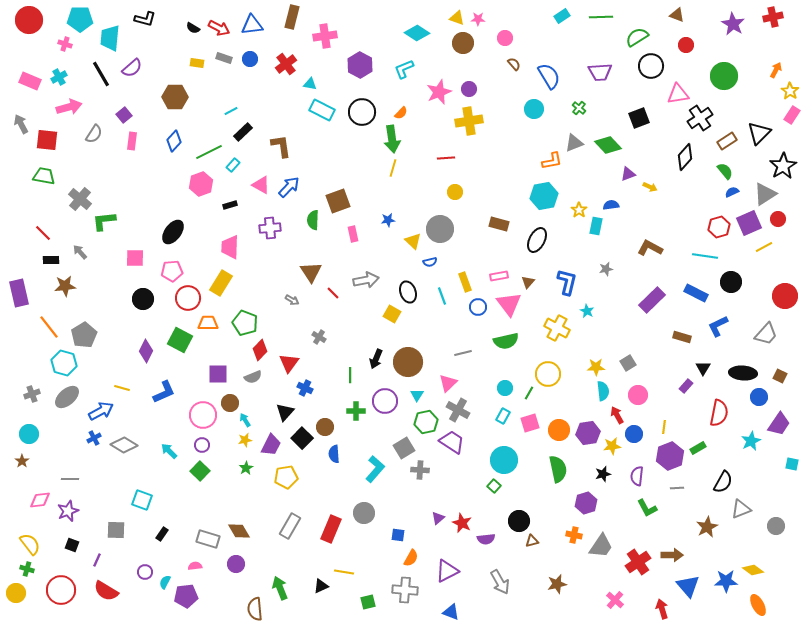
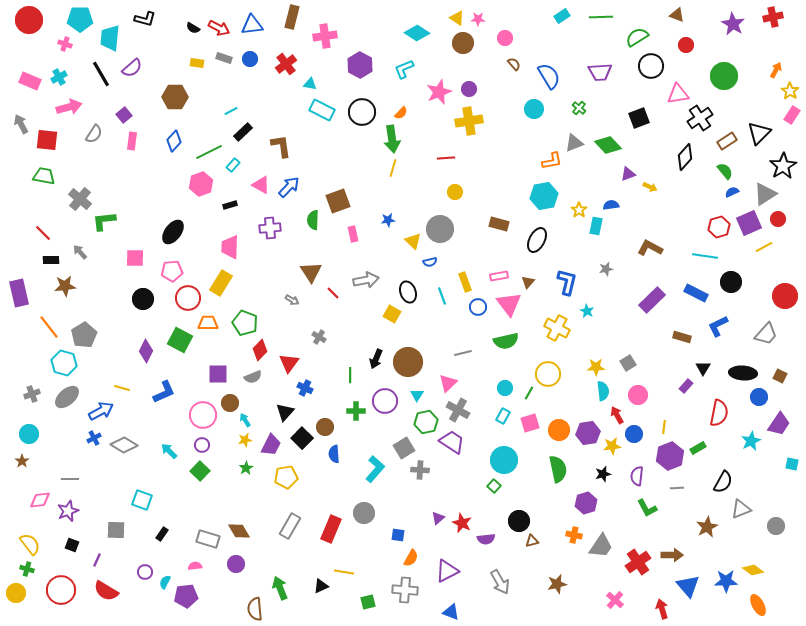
yellow triangle at (457, 18): rotated 14 degrees clockwise
